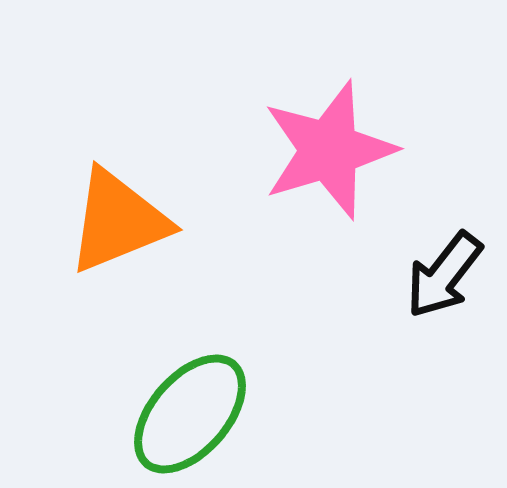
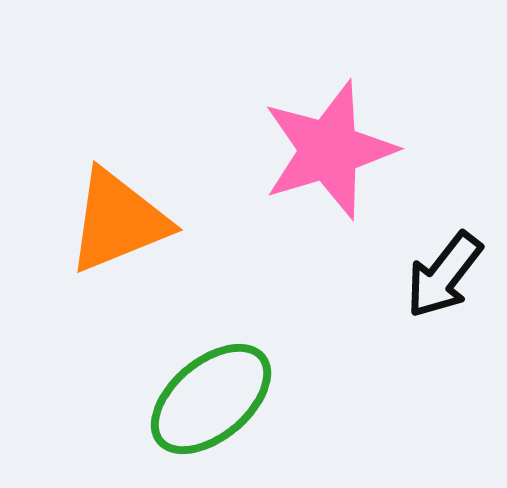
green ellipse: moved 21 px right, 15 px up; rotated 9 degrees clockwise
